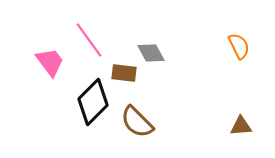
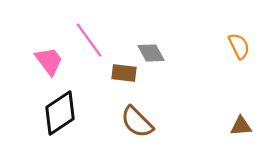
pink trapezoid: moved 1 px left, 1 px up
black diamond: moved 33 px left, 11 px down; rotated 12 degrees clockwise
